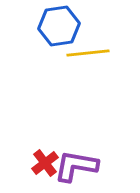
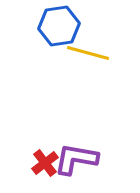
yellow line: rotated 21 degrees clockwise
purple L-shape: moved 7 px up
